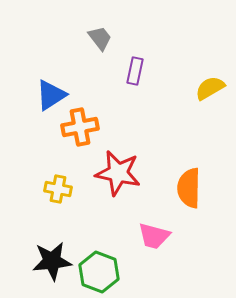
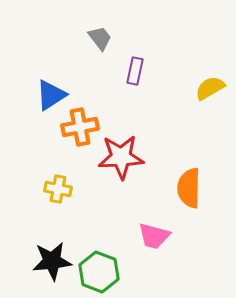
red star: moved 3 px right, 16 px up; rotated 15 degrees counterclockwise
